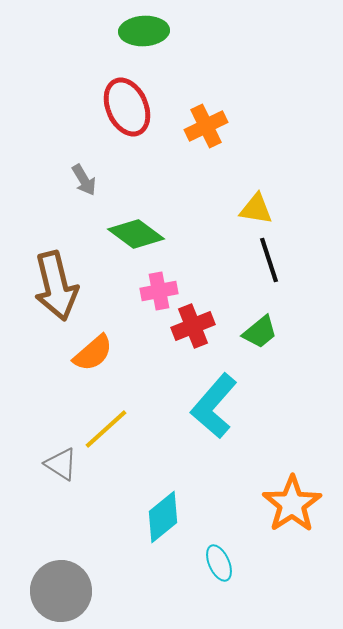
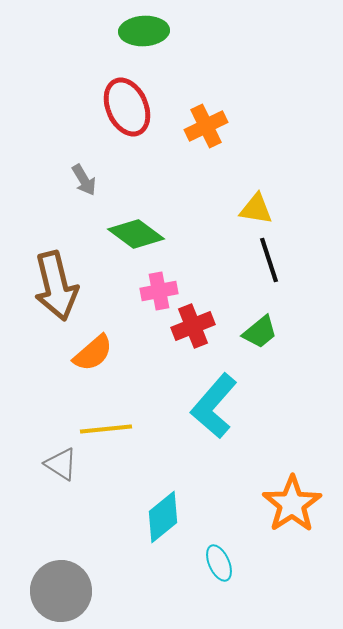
yellow line: rotated 36 degrees clockwise
